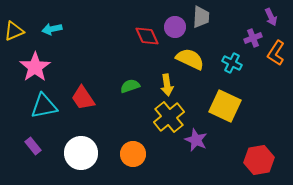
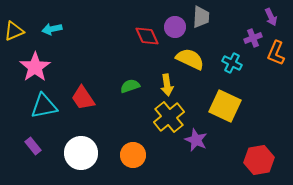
orange L-shape: rotated 10 degrees counterclockwise
orange circle: moved 1 px down
